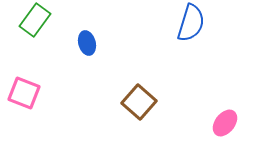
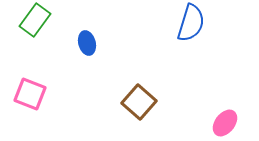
pink square: moved 6 px right, 1 px down
